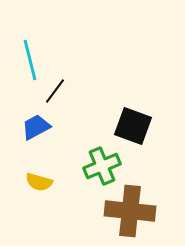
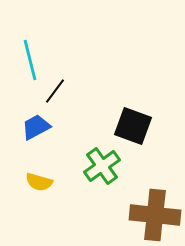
green cross: rotated 12 degrees counterclockwise
brown cross: moved 25 px right, 4 px down
